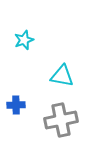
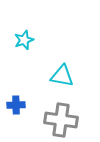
gray cross: rotated 20 degrees clockwise
